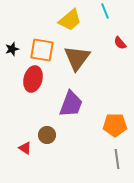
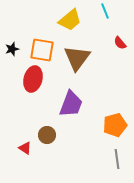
orange pentagon: rotated 15 degrees counterclockwise
